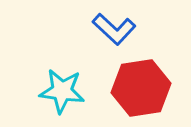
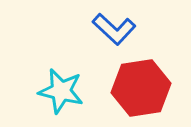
cyan star: moved 1 px left; rotated 6 degrees clockwise
